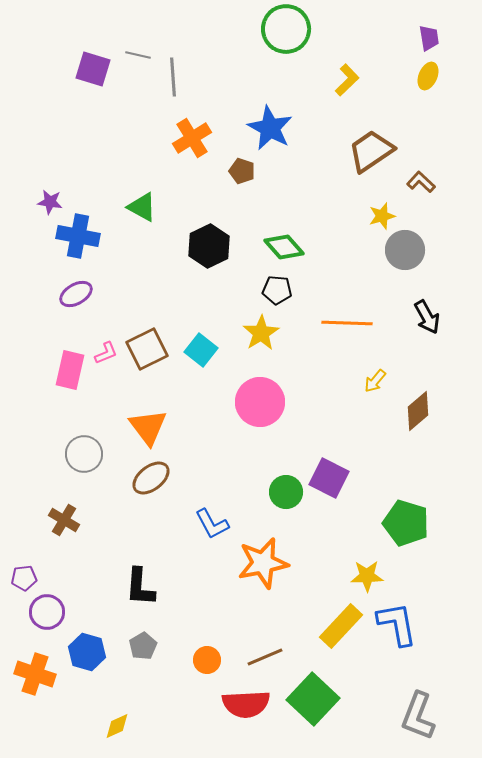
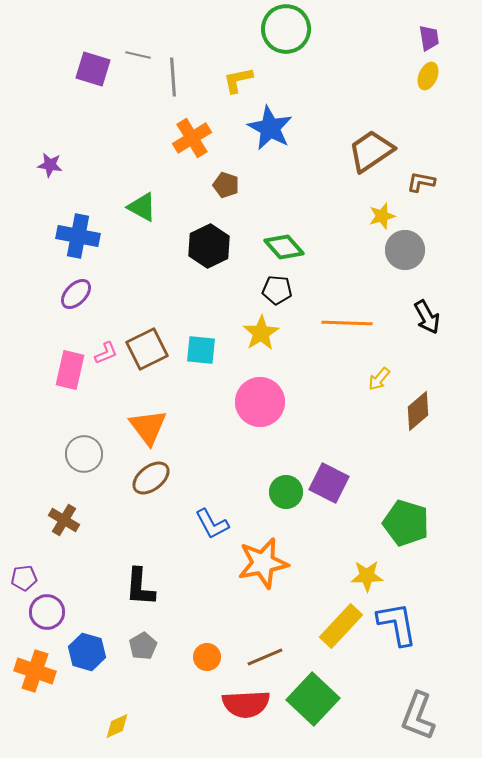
yellow L-shape at (347, 80): moved 109 px left; rotated 148 degrees counterclockwise
brown pentagon at (242, 171): moved 16 px left, 14 px down
brown L-shape at (421, 182): rotated 32 degrees counterclockwise
purple star at (50, 202): moved 37 px up
purple ellipse at (76, 294): rotated 16 degrees counterclockwise
cyan square at (201, 350): rotated 32 degrees counterclockwise
yellow arrow at (375, 381): moved 4 px right, 2 px up
purple square at (329, 478): moved 5 px down
orange circle at (207, 660): moved 3 px up
orange cross at (35, 674): moved 3 px up
